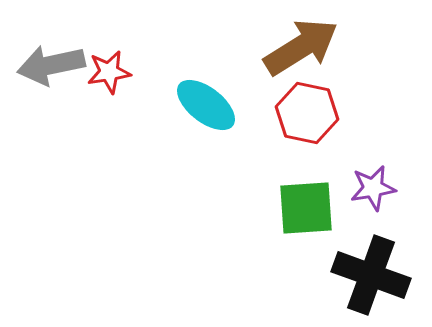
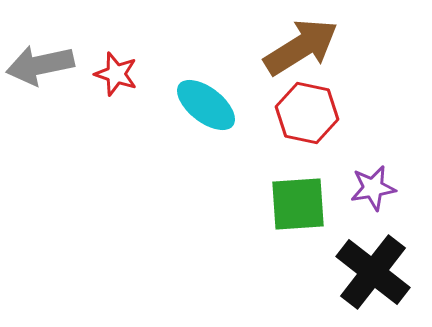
gray arrow: moved 11 px left
red star: moved 7 px right, 2 px down; rotated 27 degrees clockwise
green square: moved 8 px left, 4 px up
black cross: moved 2 px right, 3 px up; rotated 18 degrees clockwise
